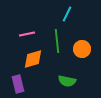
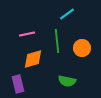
cyan line: rotated 28 degrees clockwise
orange circle: moved 1 px up
